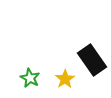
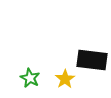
black rectangle: rotated 48 degrees counterclockwise
